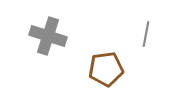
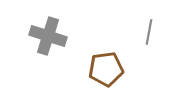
gray line: moved 3 px right, 2 px up
